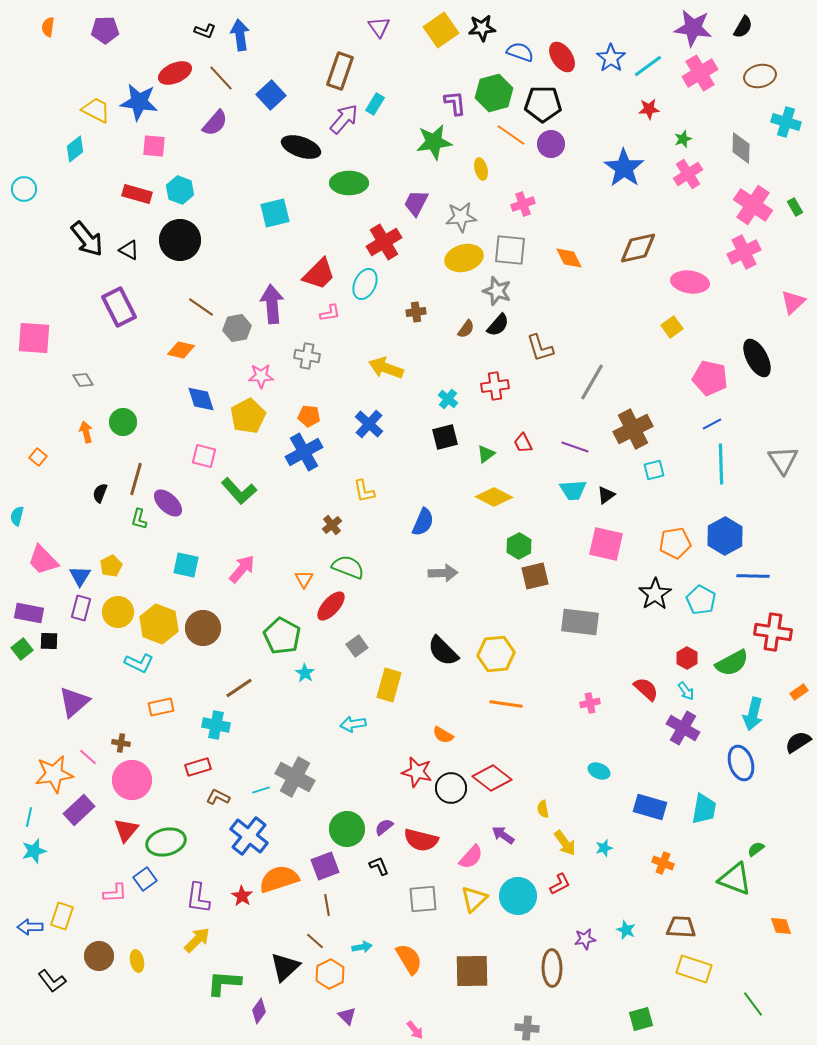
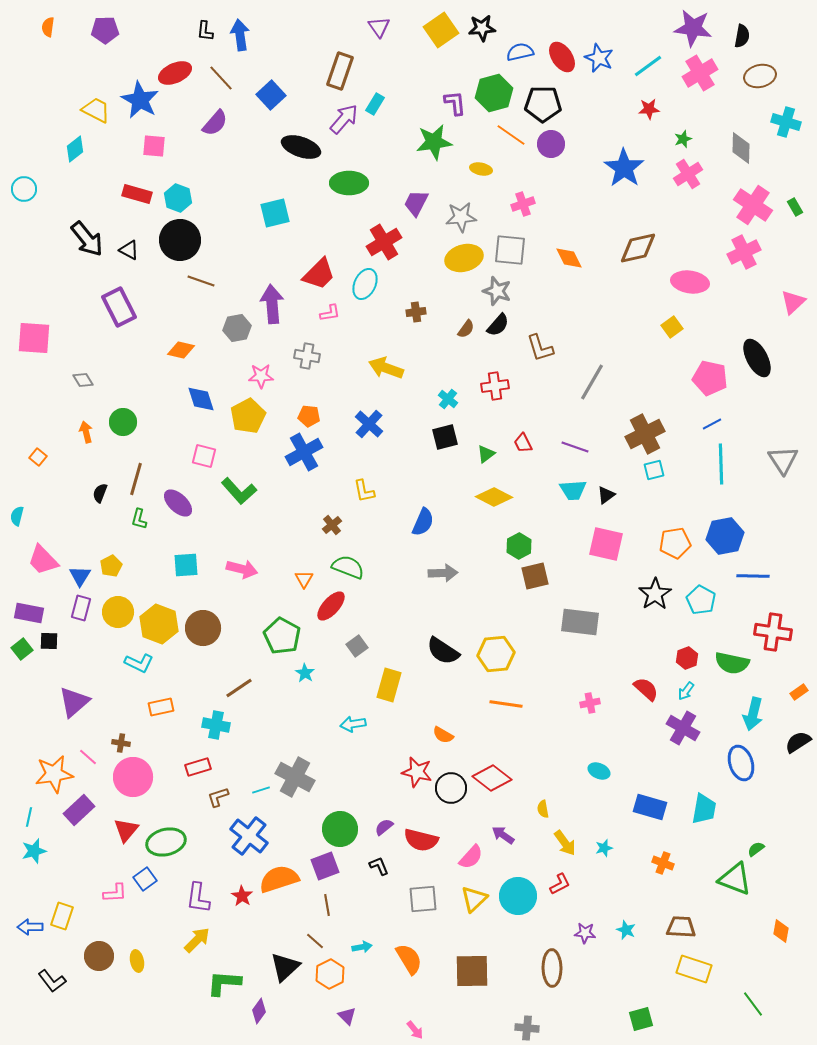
black semicircle at (743, 27): moved 1 px left, 9 px down; rotated 20 degrees counterclockwise
black L-shape at (205, 31): rotated 75 degrees clockwise
blue semicircle at (520, 52): rotated 32 degrees counterclockwise
blue star at (611, 58): moved 12 px left; rotated 12 degrees counterclockwise
blue star at (139, 102): moved 1 px right, 2 px up; rotated 21 degrees clockwise
yellow ellipse at (481, 169): rotated 65 degrees counterclockwise
cyan hexagon at (180, 190): moved 2 px left, 8 px down
brown line at (201, 307): moved 26 px up; rotated 16 degrees counterclockwise
brown cross at (633, 429): moved 12 px right, 5 px down
purple ellipse at (168, 503): moved 10 px right
blue hexagon at (725, 536): rotated 18 degrees clockwise
cyan square at (186, 565): rotated 16 degrees counterclockwise
pink arrow at (242, 569): rotated 64 degrees clockwise
black semicircle at (443, 651): rotated 12 degrees counterclockwise
red hexagon at (687, 658): rotated 10 degrees clockwise
green semicircle at (732, 663): rotated 40 degrees clockwise
cyan arrow at (686, 691): rotated 72 degrees clockwise
pink circle at (132, 780): moved 1 px right, 3 px up
brown L-shape at (218, 797): rotated 45 degrees counterclockwise
green circle at (347, 829): moved 7 px left
orange diamond at (781, 926): moved 5 px down; rotated 30 degrees clockwise
purple star at (585, 939): moved 6 px up; rotated 15 degrees clockwise
